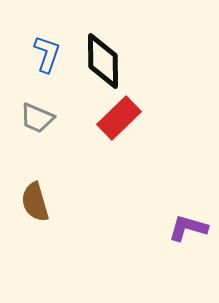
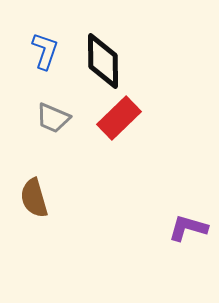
blue L-shape: moved 2 px left, 3 px up
gray trapezoid: moved 16 px right
brown semicircle: moved 1 px left, 4 px up
